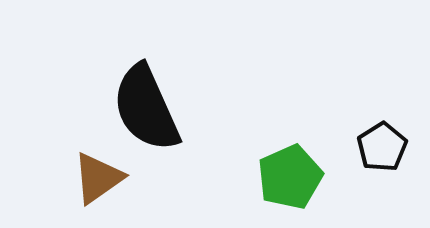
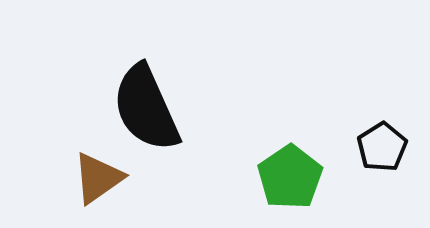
green pentagon: rotated 10 degrees counterclockwise
